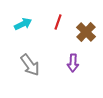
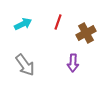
brown cross: moved 1 px down; rotated 18 degrees clockwise
gray arrow: moved 5 px left
